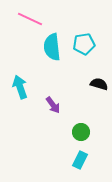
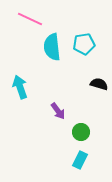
purple arrow: moved 5 px right, 6 px down
